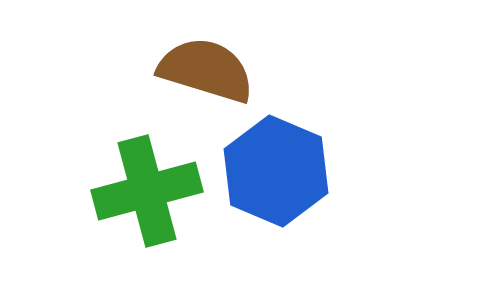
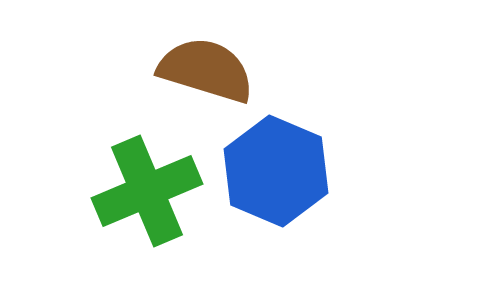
green cross: rotated 8 degrees counterclockwise
